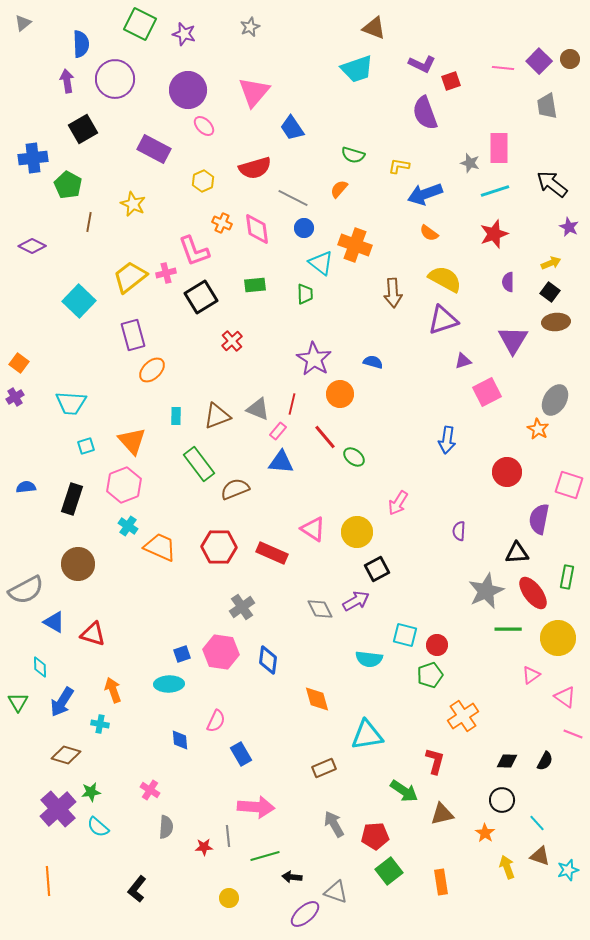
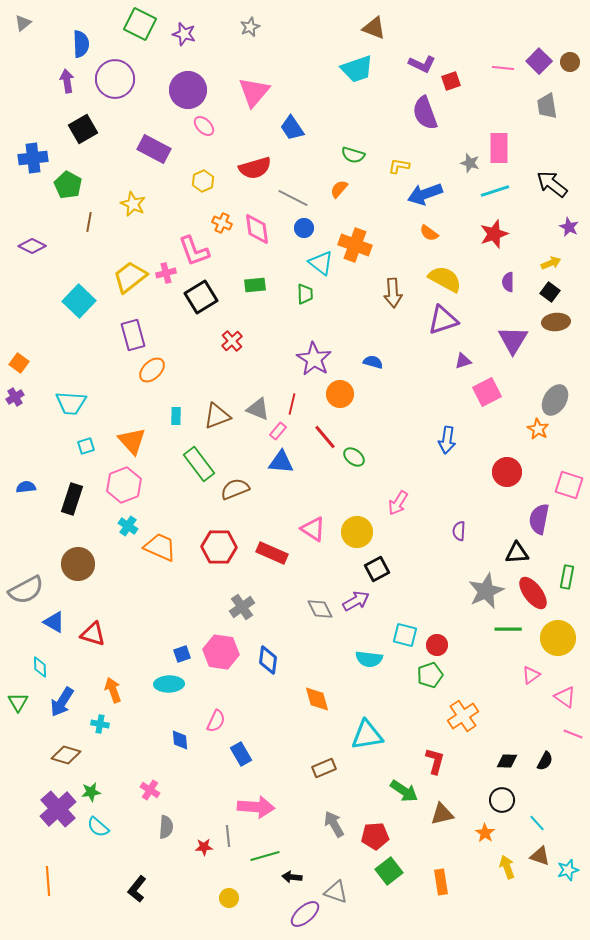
brown circle at (570, 59): moved 3 px down
